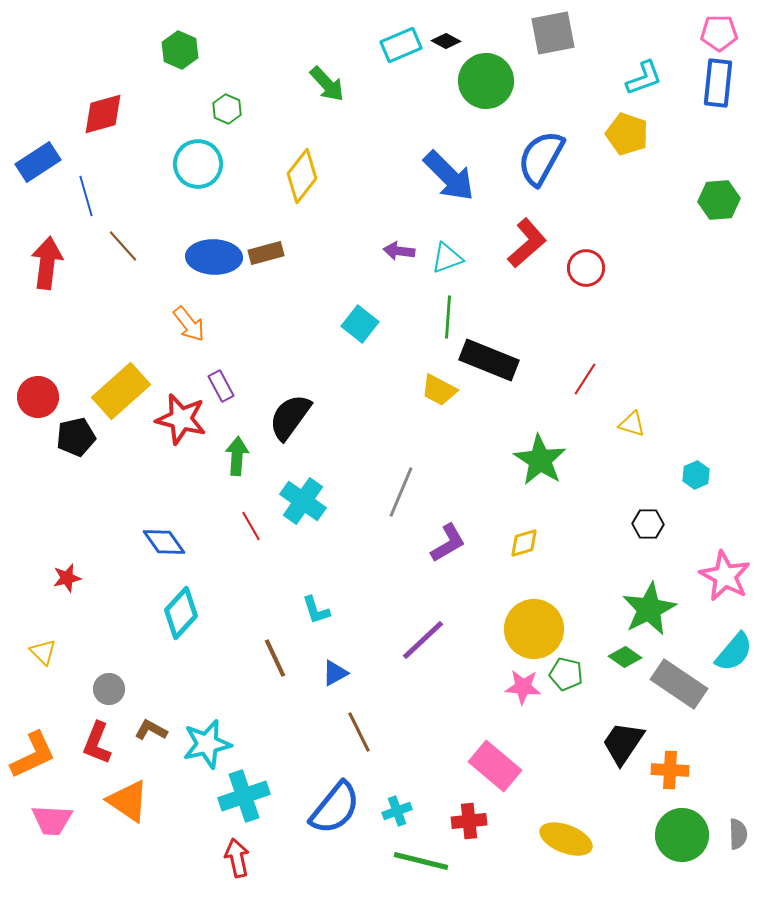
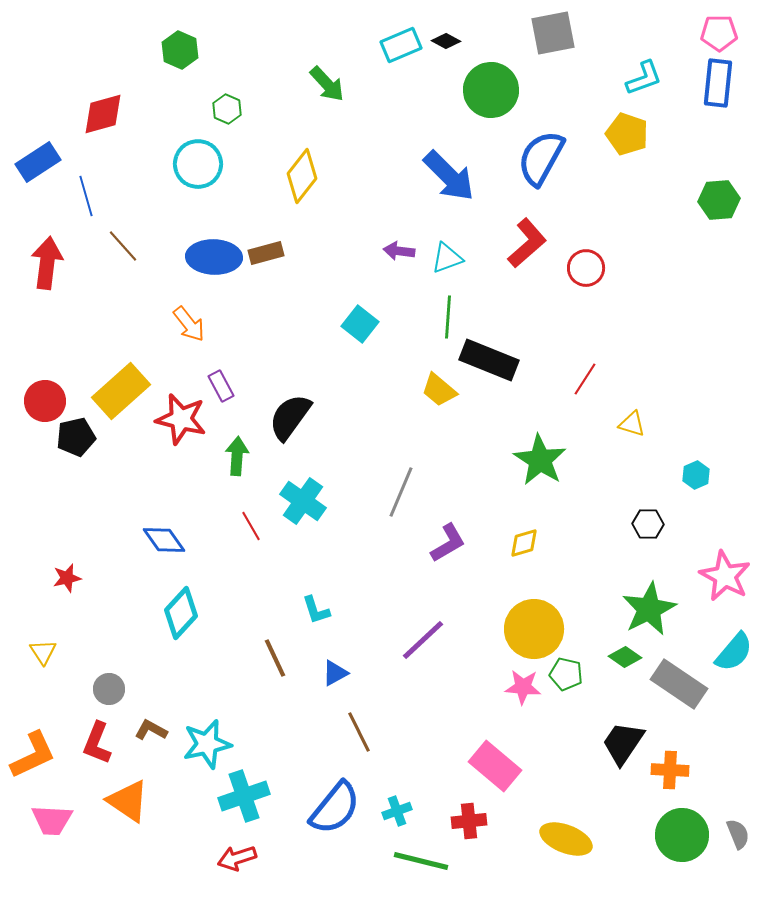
green circle at (486, 81): moved 5 px right, 9 px down
yellow trapezoid at (439, 390): rotated 12 degrees clockwise
red circle at (38, 397): moved 7 px right, 4 px down
blue diamond at (164, 542): moved 2 px up
yellow triangle at (43, 652): rotated 12 degrees clockwise
gray semicircle at (738, 834): rotated 20 degrees counterclockwise
red arrow at (237, 858): rotated 96 degrees counterclockwise
